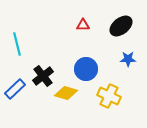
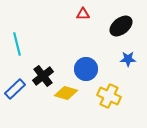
red triangle: moved 11 px up
